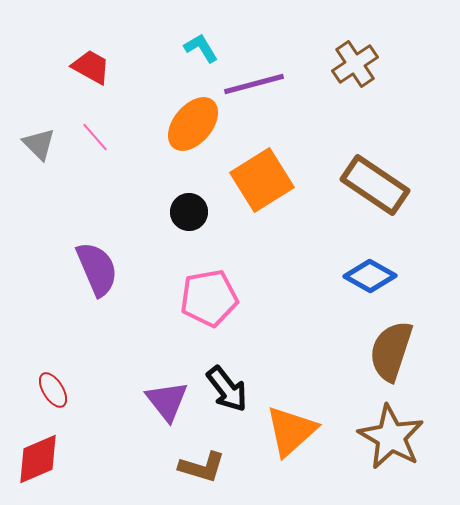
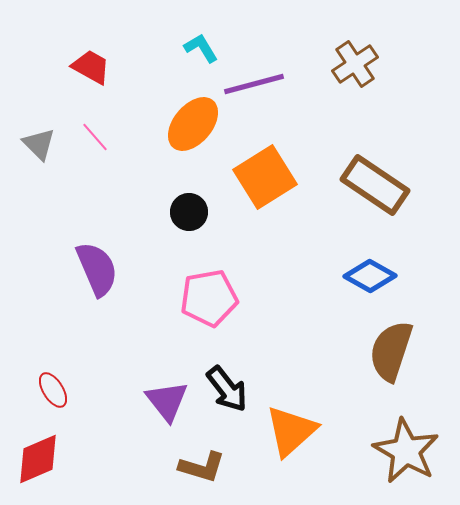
orange square: moved 3 px right, 3 px up
brown star: moved 15 px right, 14 px down
